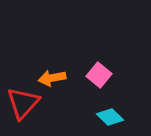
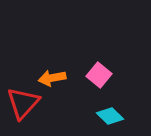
cyan diamond: moved 1 px up
